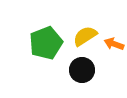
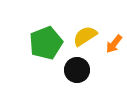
orange arrow: rotated 72 degrees counterclockwise
black circle: moved 5 px left
